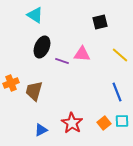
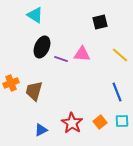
purple line: moved 1 px left, 2 px up
orange square: moved 4 px left, 1 px up
